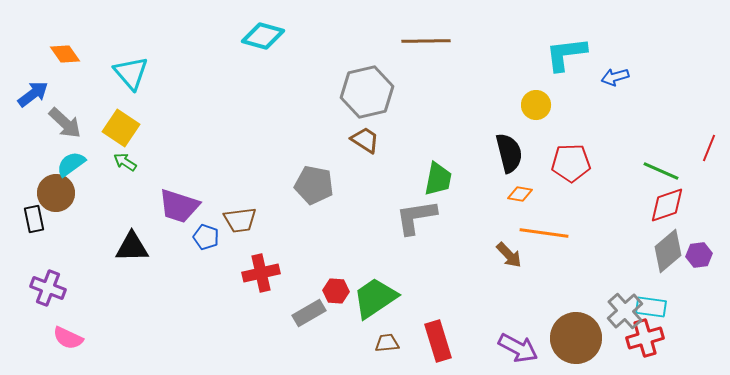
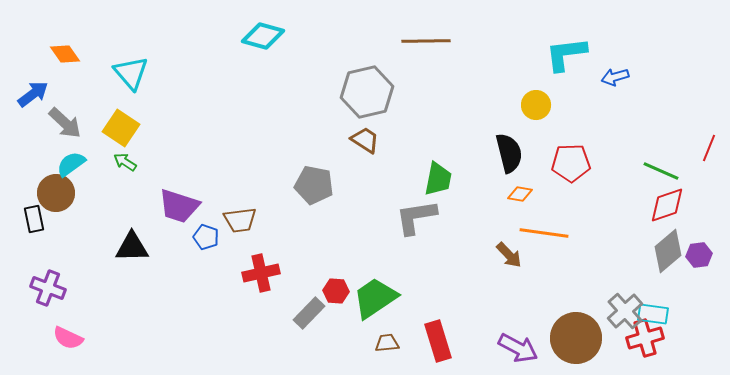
cyan rectangle at (651, 307): moved 2 px right, 7 px down
gray rectangle at (309, 313): rotated 16 degrees counterclockwise
